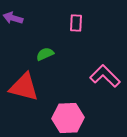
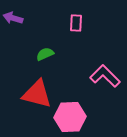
red triangle: moved 13 px right, 7 px down
pink hexagon: moved 2 px right, 1 px up
